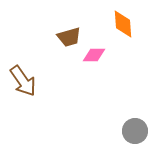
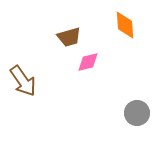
orange diamond: moved 2 px right, 1 px down
pink diamond: moved 6 px left, 7 px down; rotated 15 degrees counterclockwise
gray circle: moved 2 px right, 18 px up
